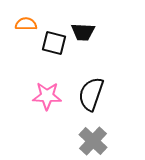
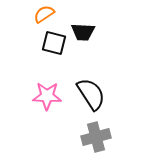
orange semicircle: moved 18 px right, 10 px up; rotated 35 degrees counterclockwise
black semicircle: rotated 128 degrees clockwise
gray cross: moved 3 px right, 4 px up; rotated 32 degrees clockwise
